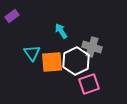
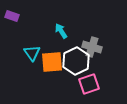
purple rectangle: rotated 56 degrees clockwise
